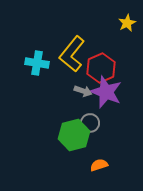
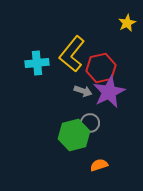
cyan cross: rotated 15 degrees counterclockwise
red hexagon: rotated 12 degrees clockwise
purple star: moved 3 px right; rotated 24 degrees clockwise
